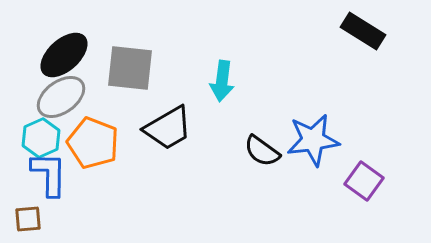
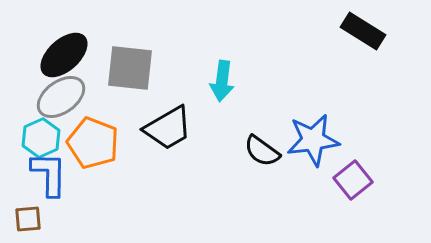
purple square: moved 11 px left, 1 px up; rotated 15 degrees clockwise
